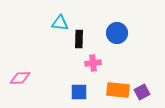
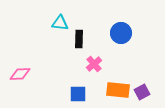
blue circle: moved 4 px right
pink cross: moved 1 px right, 1 px down; rotated 35 degrees counterclockwise
pink diamond: moved 4 px up
blue square: moved 1 px left, 2 px down
